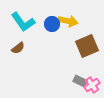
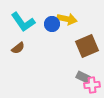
yellow arrow: moved 1 px left, 2 px up
gray rectangle: moved 3 px right, 4 px up
pink cross: rotated 28 degrees clockwise
